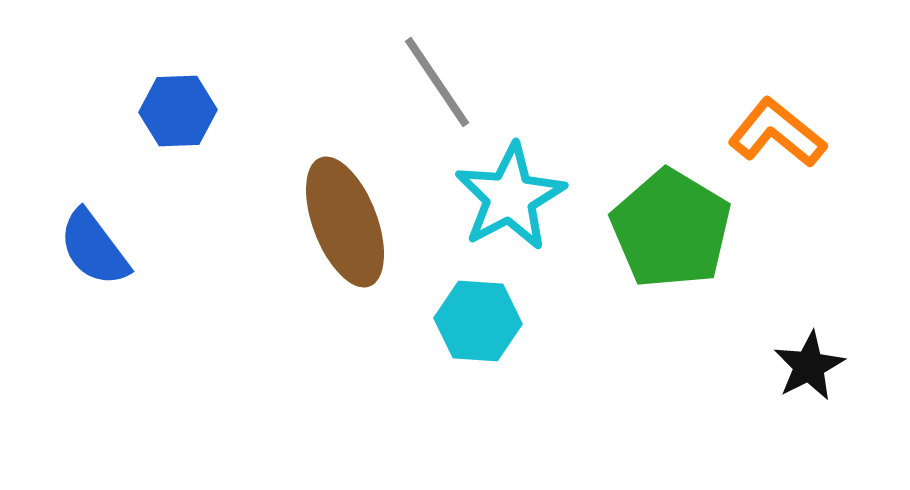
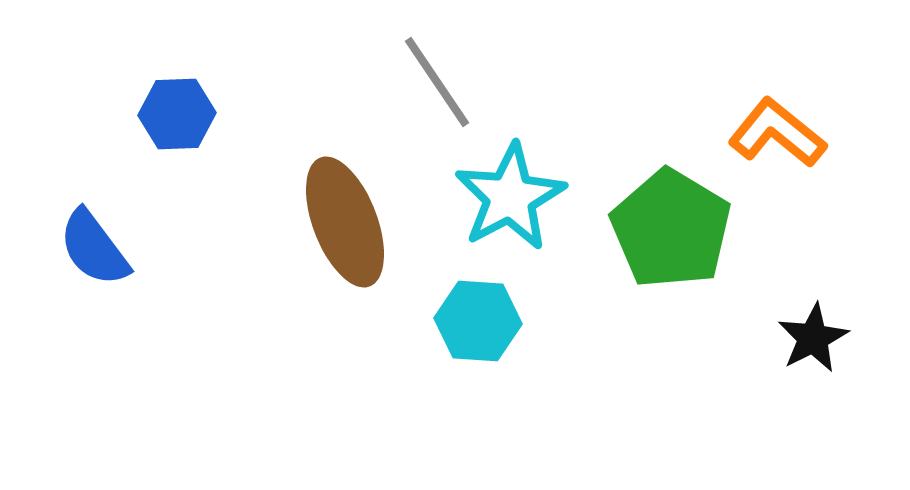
blue hexagon: moved 1 px left, 3 px down
black star: moved 4 px right, 28 px up
